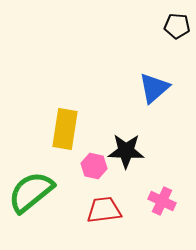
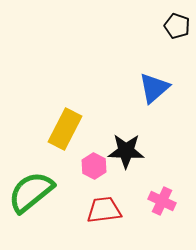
black pentagon: rotated 15 degrees clockwise
yellow rectangle: rotated 18 degrees clockwise
pink hexagon: rotated 15 degrees clockwise
